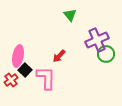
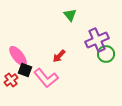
pink ellipse: rotated 50 degrees counterclockwise
black square: rotated 24 degrees counterclockwise
pink L-shape: rotated 140 degrees clockwise
